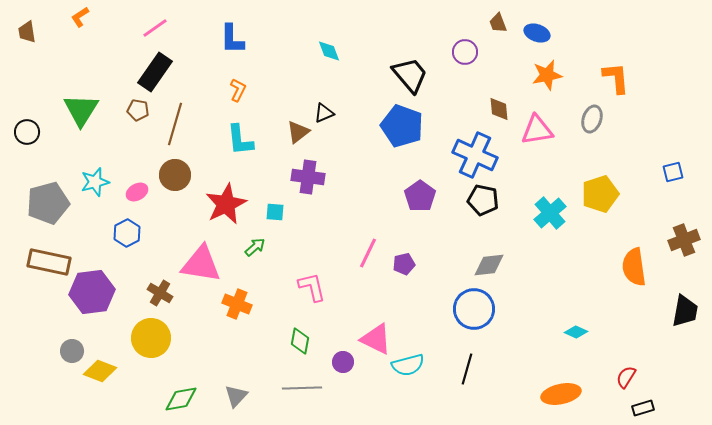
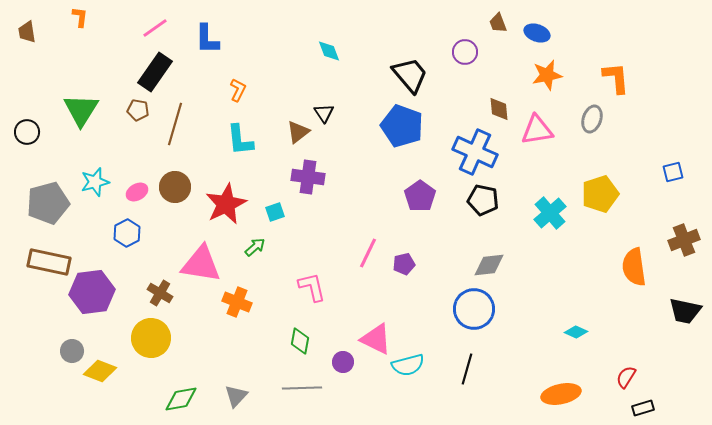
orange L-shape at (80, 17): rotated 130 degrees clockwise
blue L-shape at (232, 39): moved 25 px left
black triangle at (324, 113): rotated 40 degrees counterclockwise
blue cross at (475, 155): moved 3 px up
brown circle at (175, 175): moved 12 px down
cyan square at (275, 212): rotated 24 degrees counterclockwise
orange cross at (237, 304): moved 2 px up
black trapezoid at (685, 311): rotated 92 degrees clockwise
